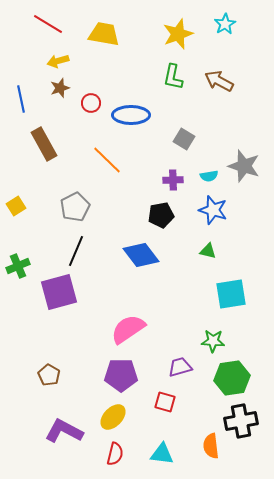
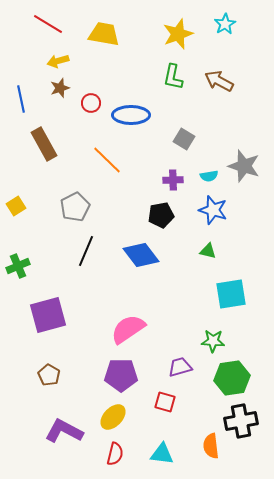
black line: moved 10 px right
purple square: moved 11 px left, 23 px down
